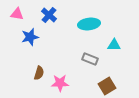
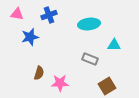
blue cross: rotated 28 degrees clockwise
